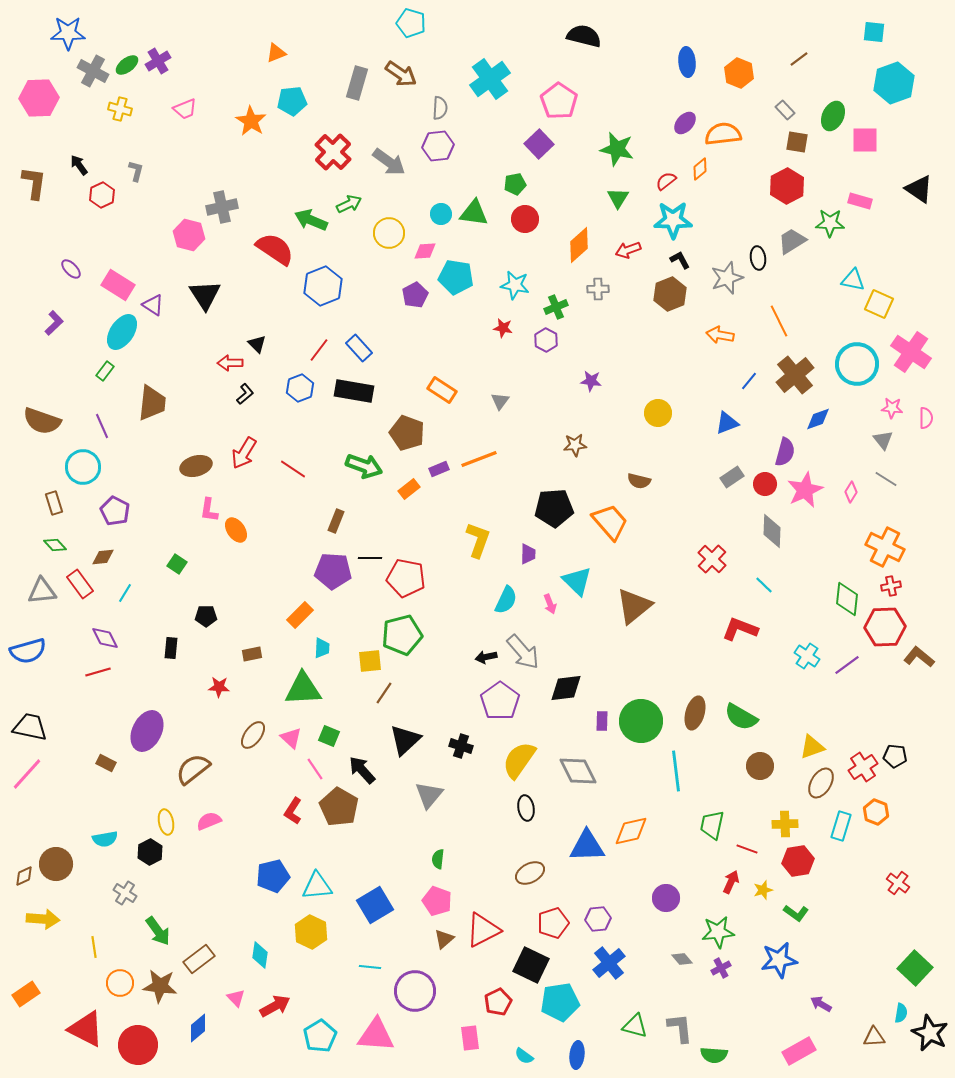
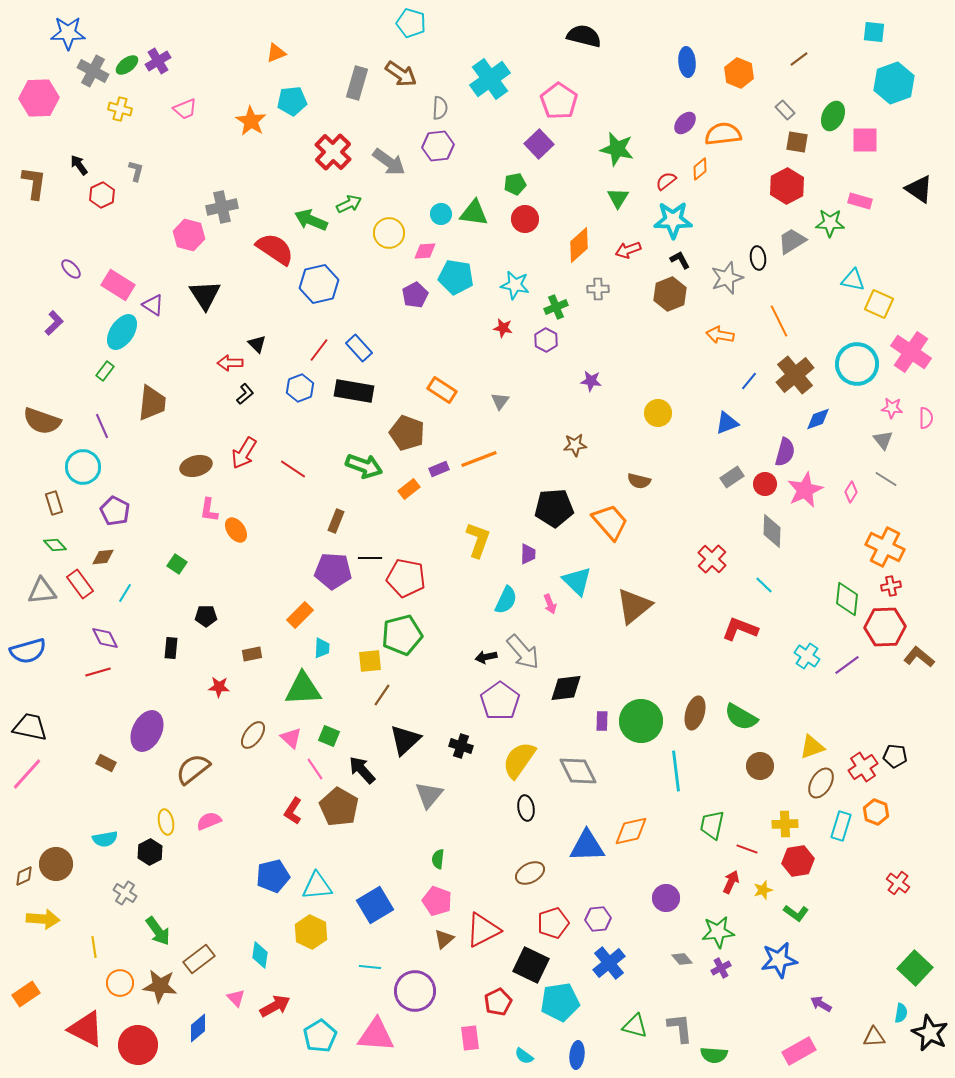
blue hexagon at (323, 286): moved 4 px left, 2 px up; rotated 9 degrees clockwise
brown line at (384, 693): moved 2 px left, 2 px down
